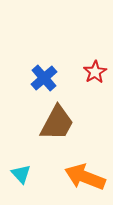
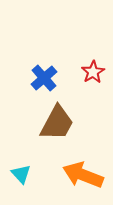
red star: moved 2 px left
orange arrow: moved 2 px left, 2 px up
